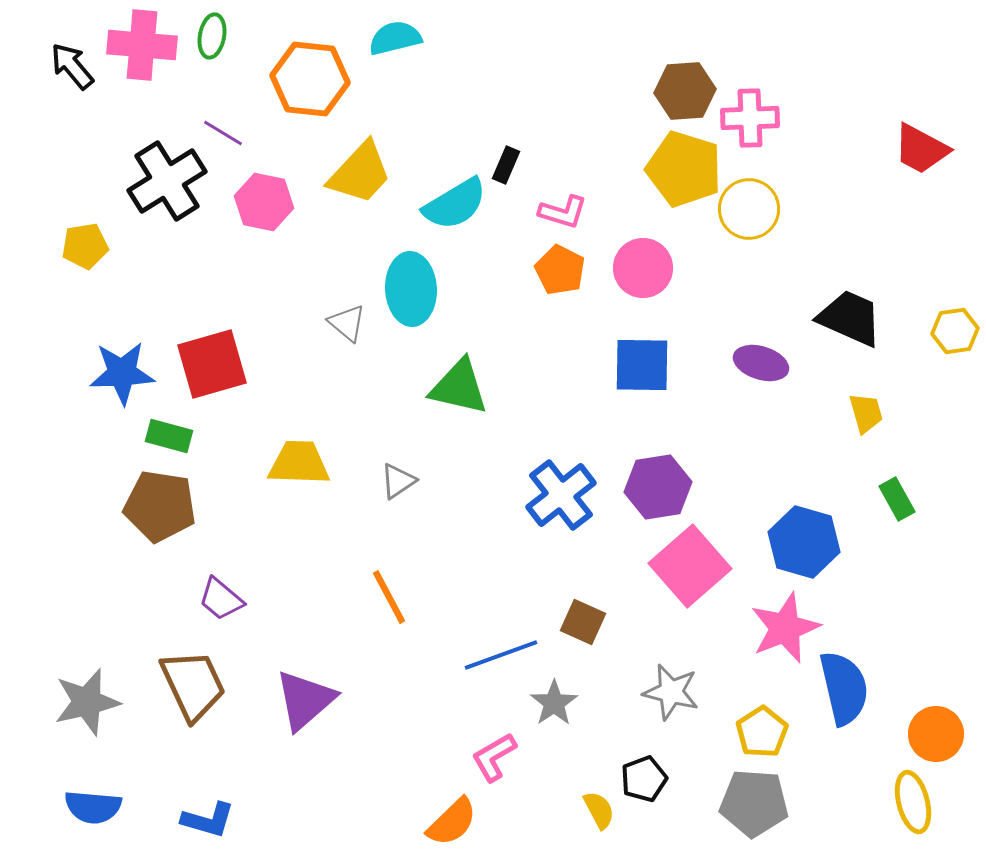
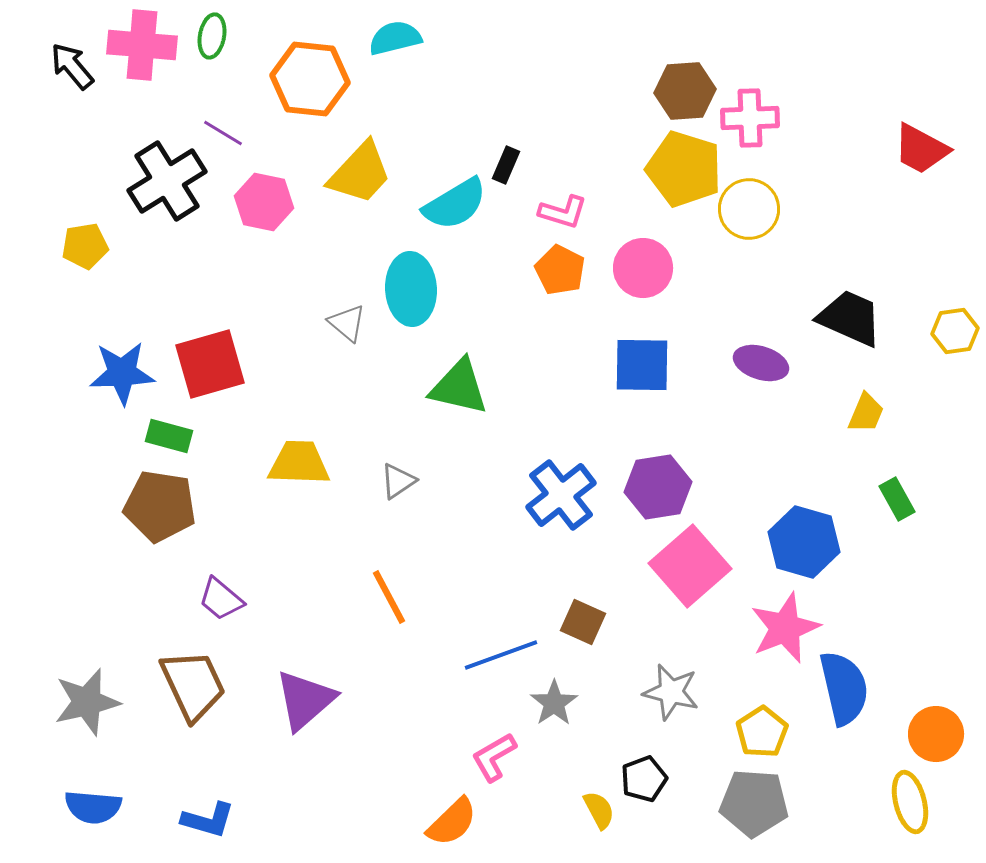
red square at (212, 364): moved 2 px left
yellow trapezoid at (866, 413): rotated 39 degrees clockwise
yellow ellipse at (913, 802): moved 3 px left
